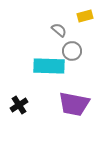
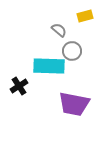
black cross: moved 19 px up
